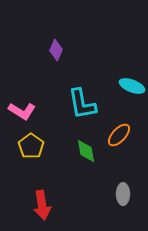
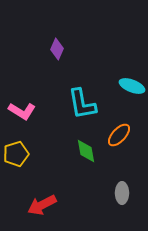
purple diamond: moved 1 px right, 1 px up
yellow pentagon: moved 15 px left, 8 px down; rotated 20 degrees clockwise
gray ellipse: moved 1 px left, 1 px up
red arrow: rotated 72 degrees clockwise
